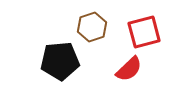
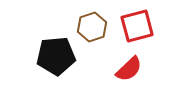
red square: moved 7 px left, 6 px up
black pentagon: moved 4 px left, 5 px up
